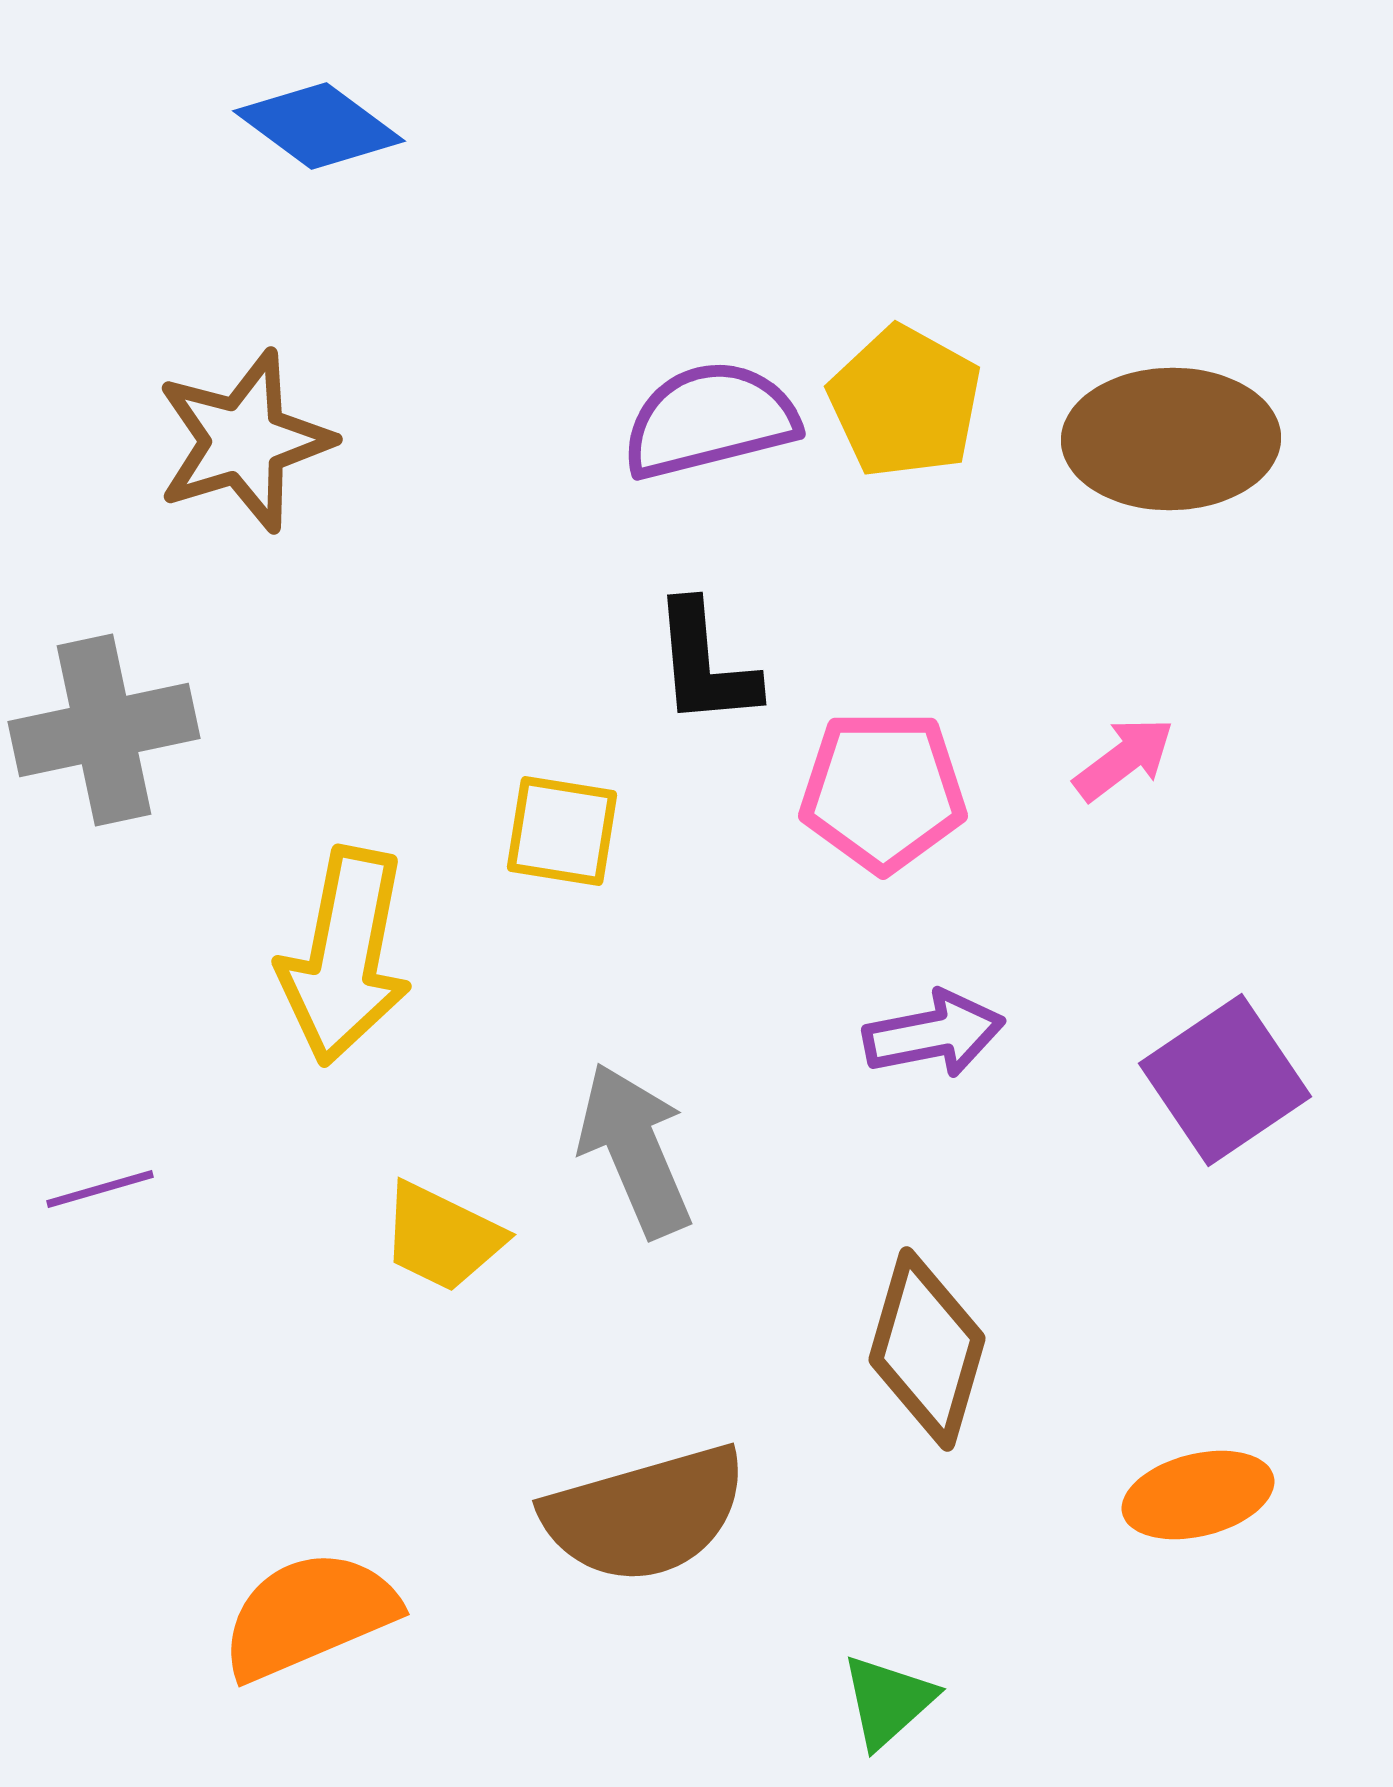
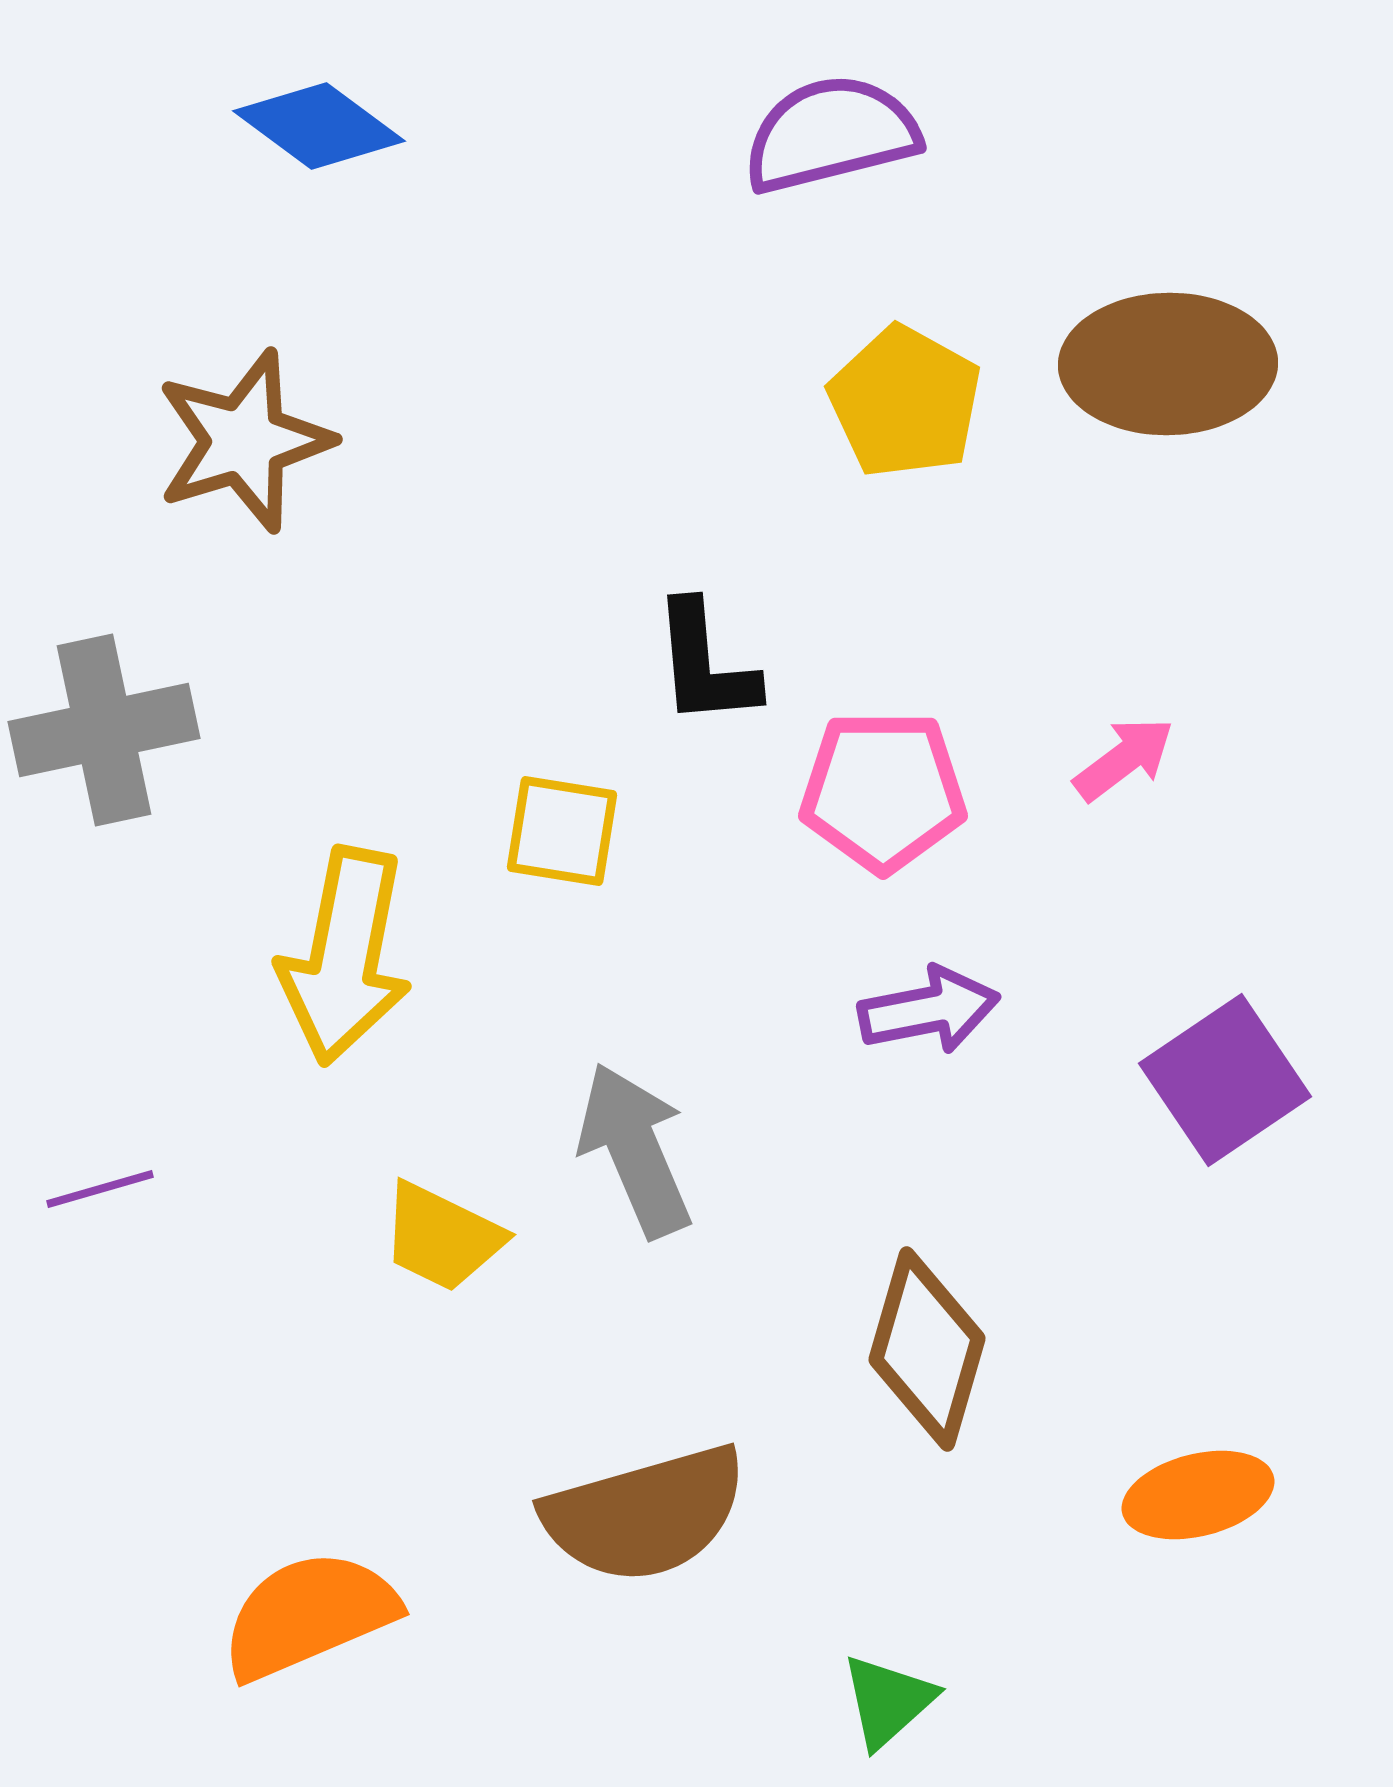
purple semicircle: moved 121 px right, 286 px up
brown ellipse: moved 3 px left, 75 px up
purple arrow: moved 5 px left, 24 px up
